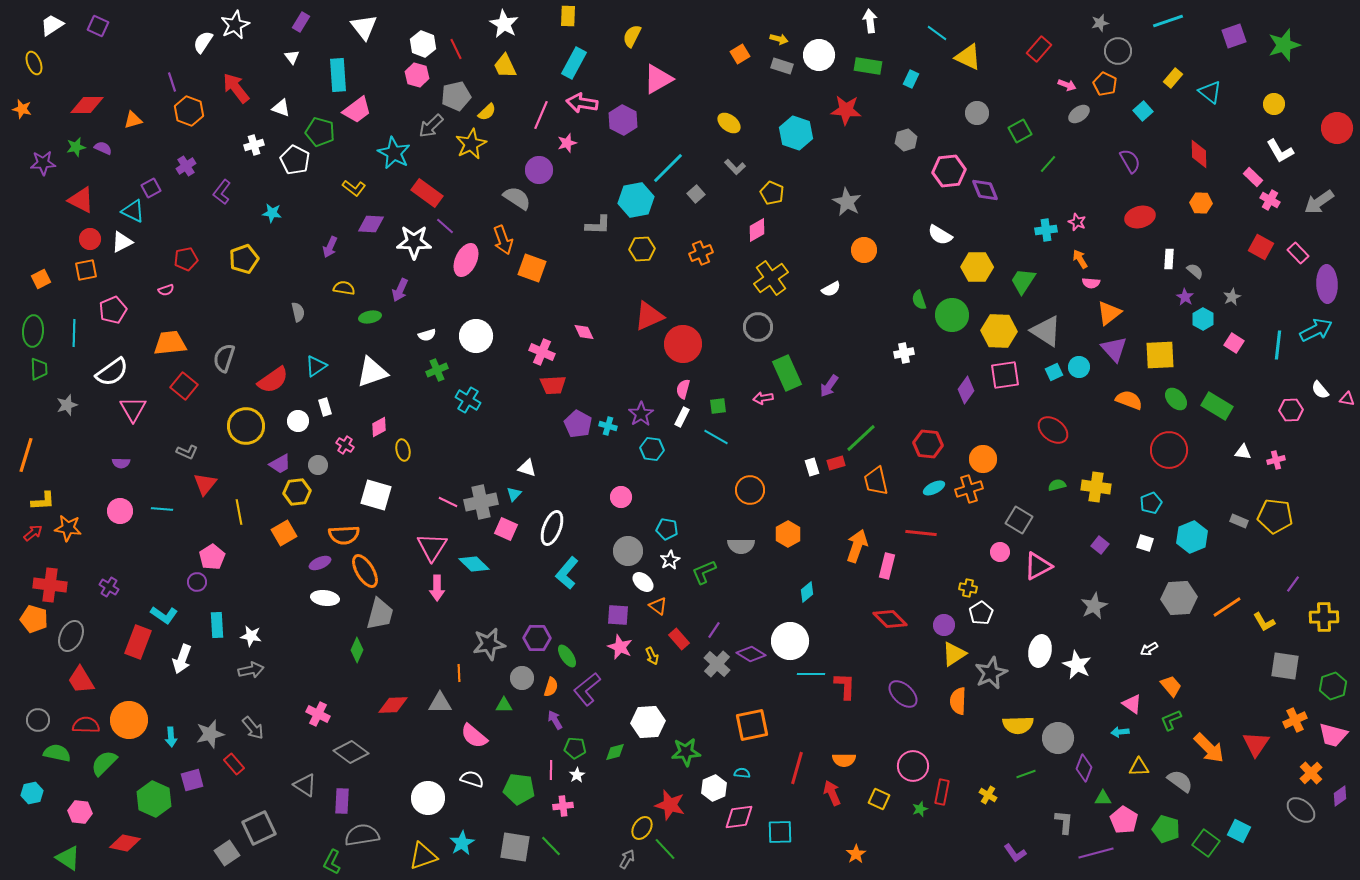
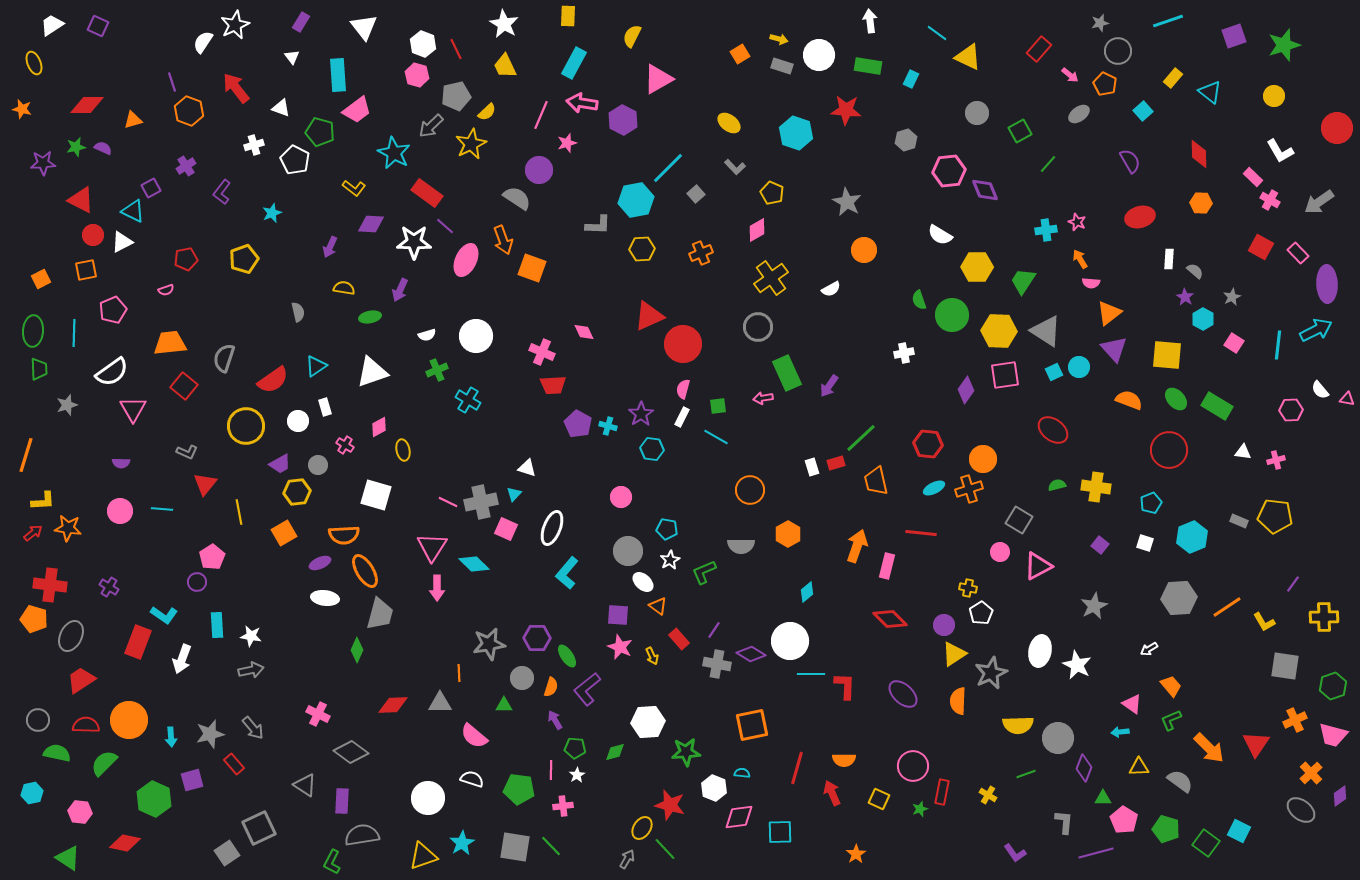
pink arrow at (1067, 85): moved 3 px right, 10 px up; rotated 18 degrees clockwise
yellow circle at (1274, 104): moved 8 px up
cyan star at (272, 213): rotated 30 degrees counterclockwise
red circle at (90, 239): moved 3 px right, 4 px up
yellow square at (1160, 355): moved 7 px right; rotated 8 degrees clockwise
gray cross at (717, 664): rotated 32 degrees counterclockwise
red trapezoid at (81, 680): rotated 88 degrees clockwise
white hexagon at (714, 788): rotated 15 degrees counterclockwise
